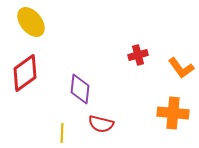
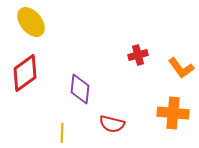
red semicircle: moved 11 px right
